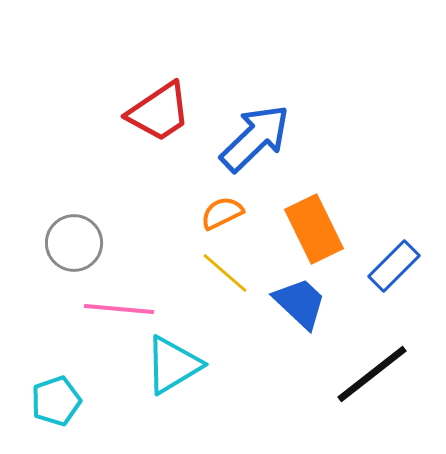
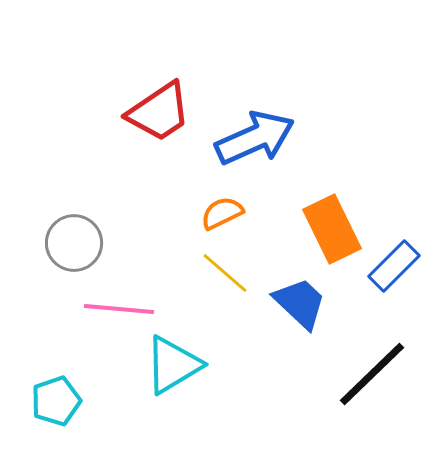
blue arrow: rotated 20 degrees clockwise
orange rectangle: moved 18 px right
black line: rotated 6 degrees counterclockwise
